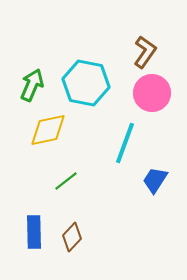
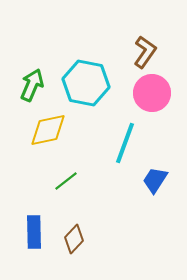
brown diamond: moved 2 px right, 2 px down
